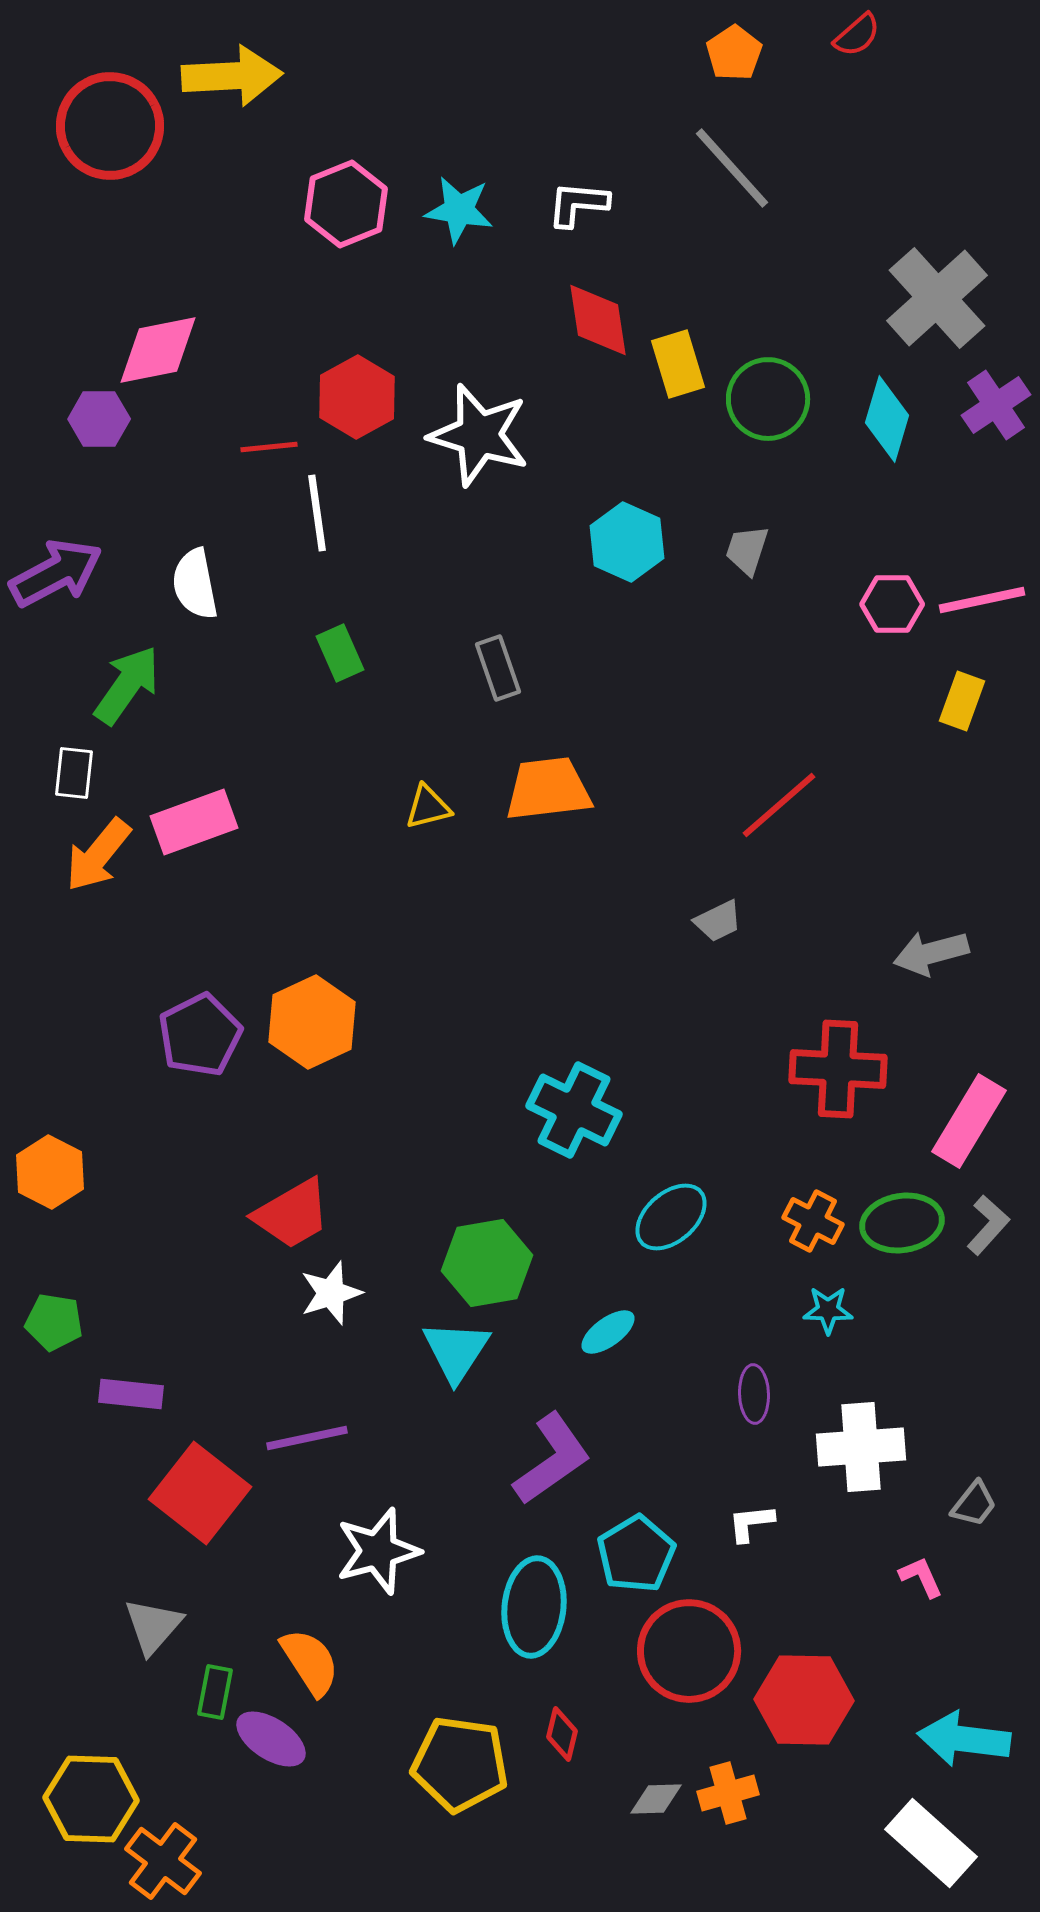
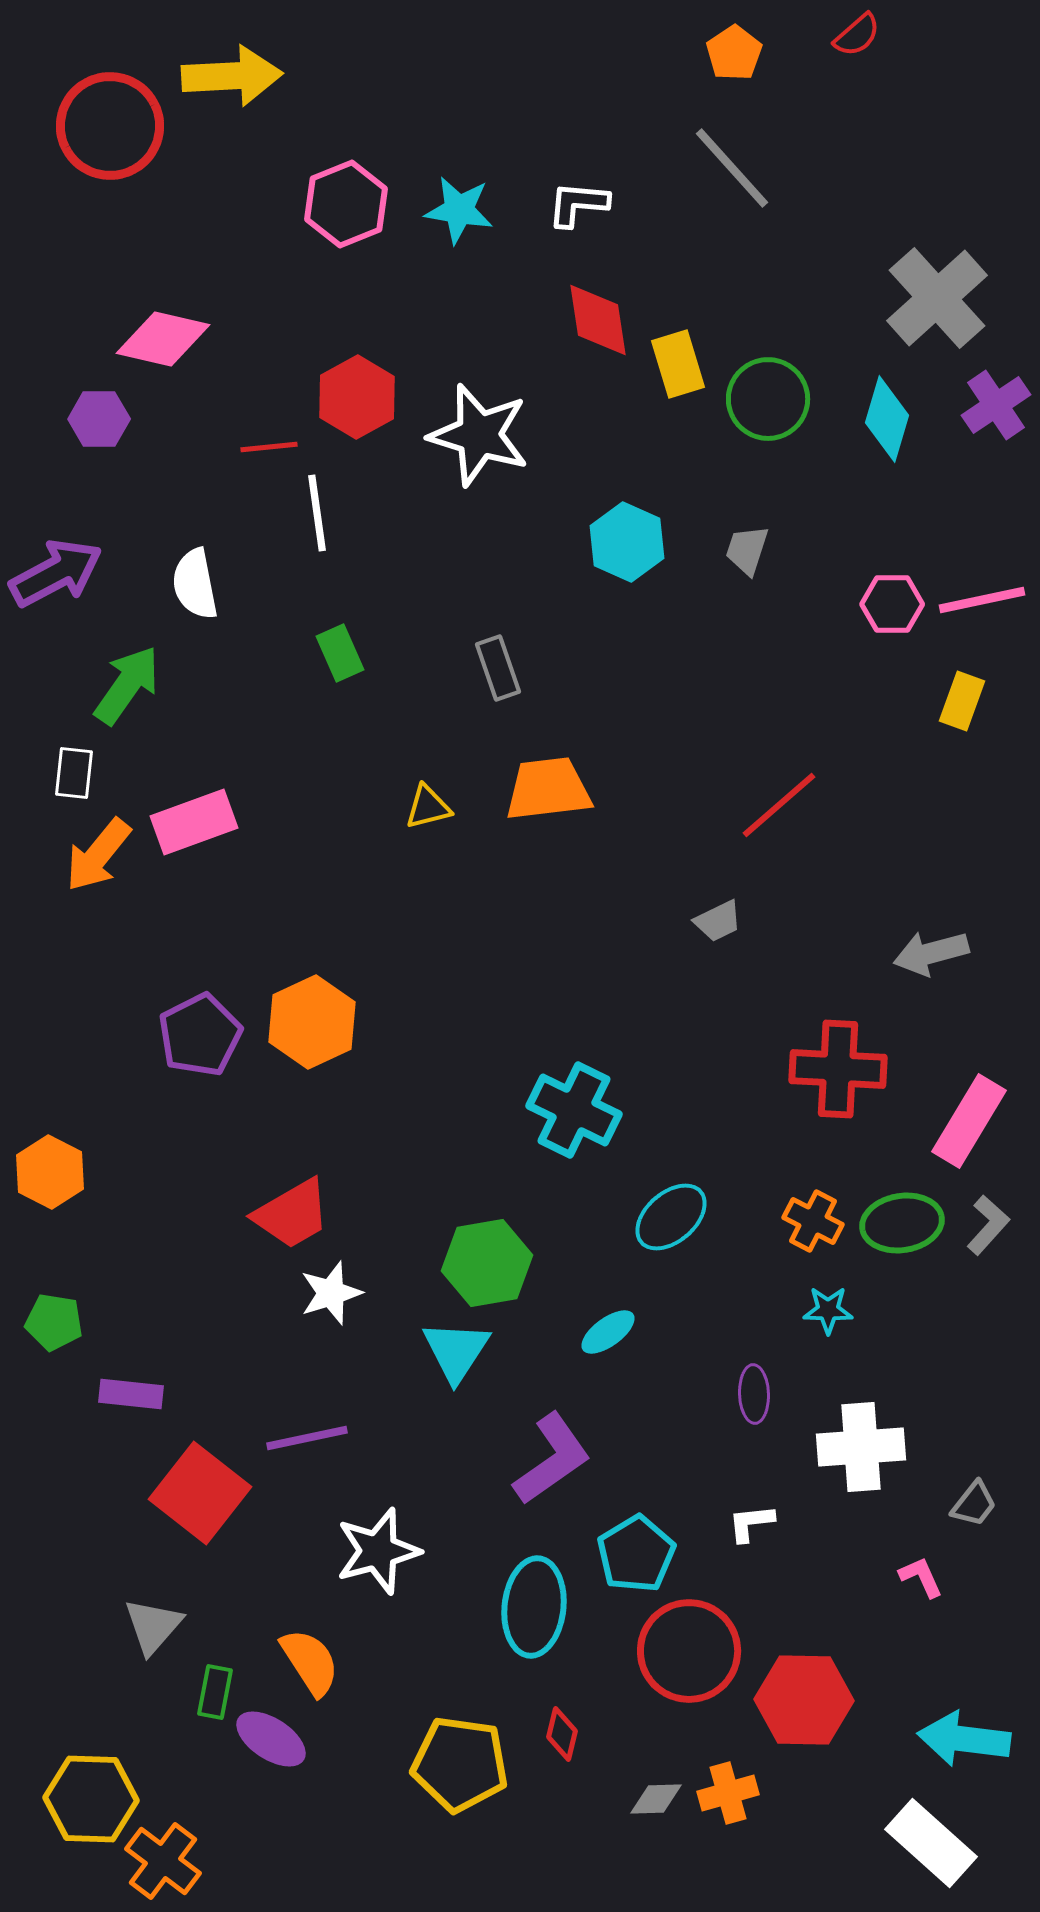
pink diamond at (158, 350): moved 5 px right, 11 px up; rotated 24 degrees clockwise
